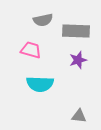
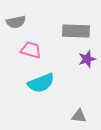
gray semicircle: moved 27 px left, 2 px down
purple star: moved 9 px right, 1 px up
cyan semicircle: moved 1 px right, 1 px up; rotated 24 degrees counterclockwise
